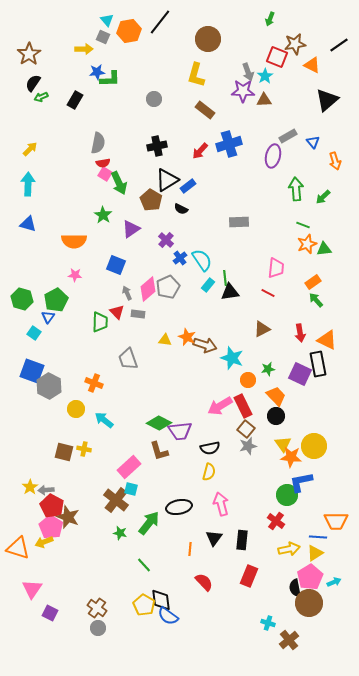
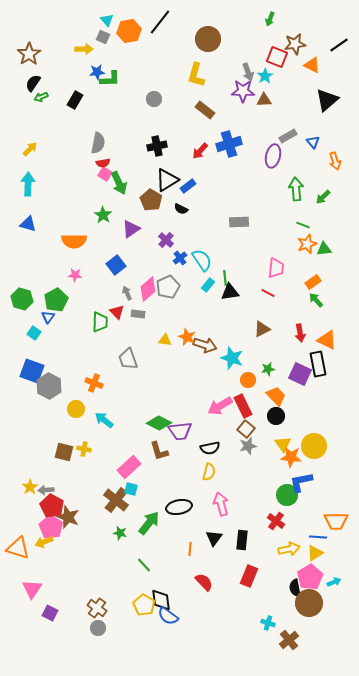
blue square at (116, 265): rotated 30 degrees clockwise
